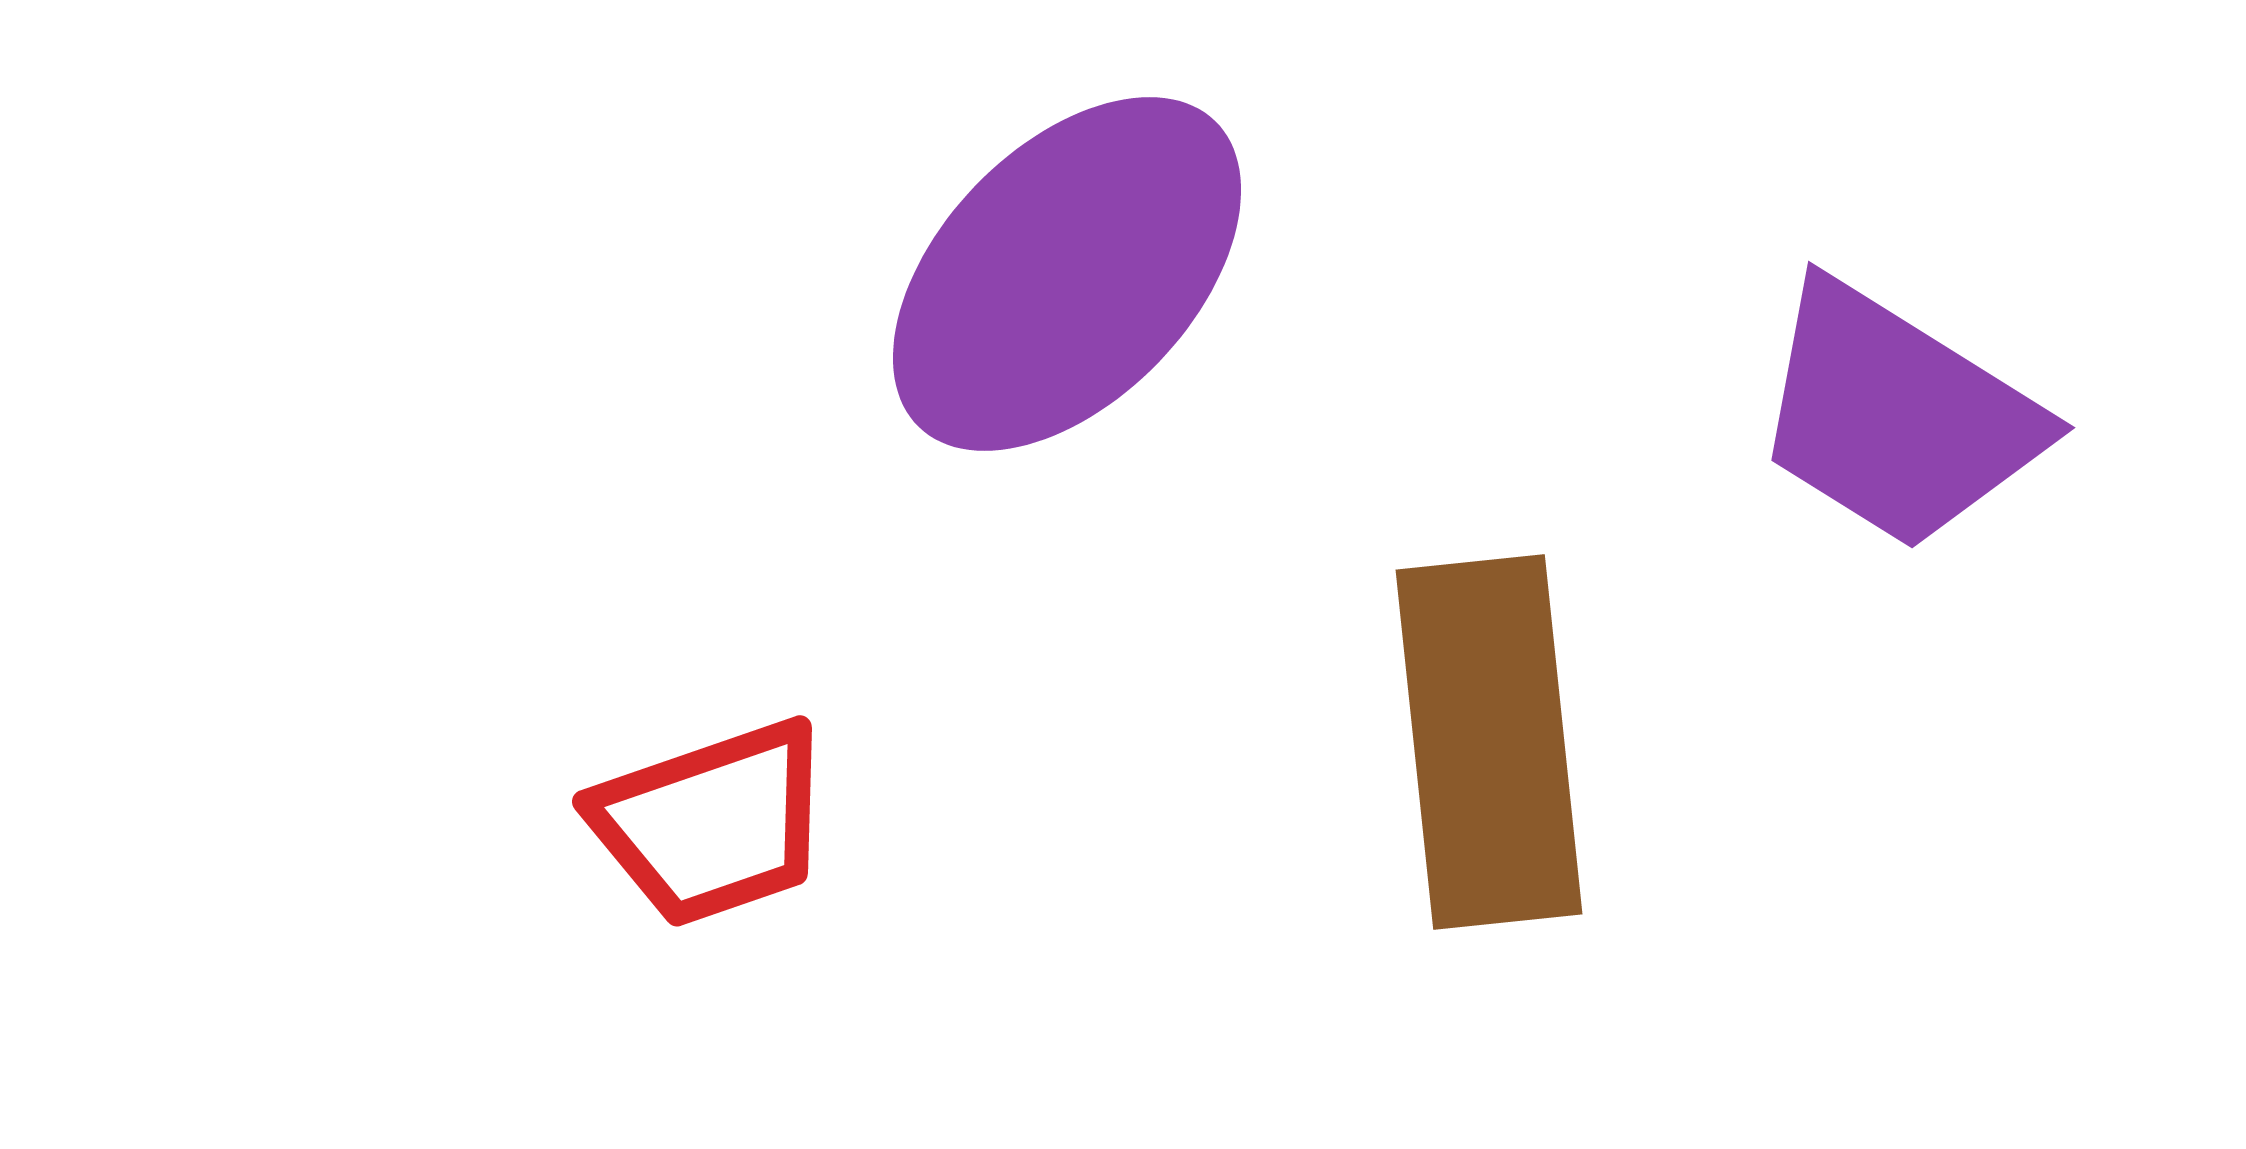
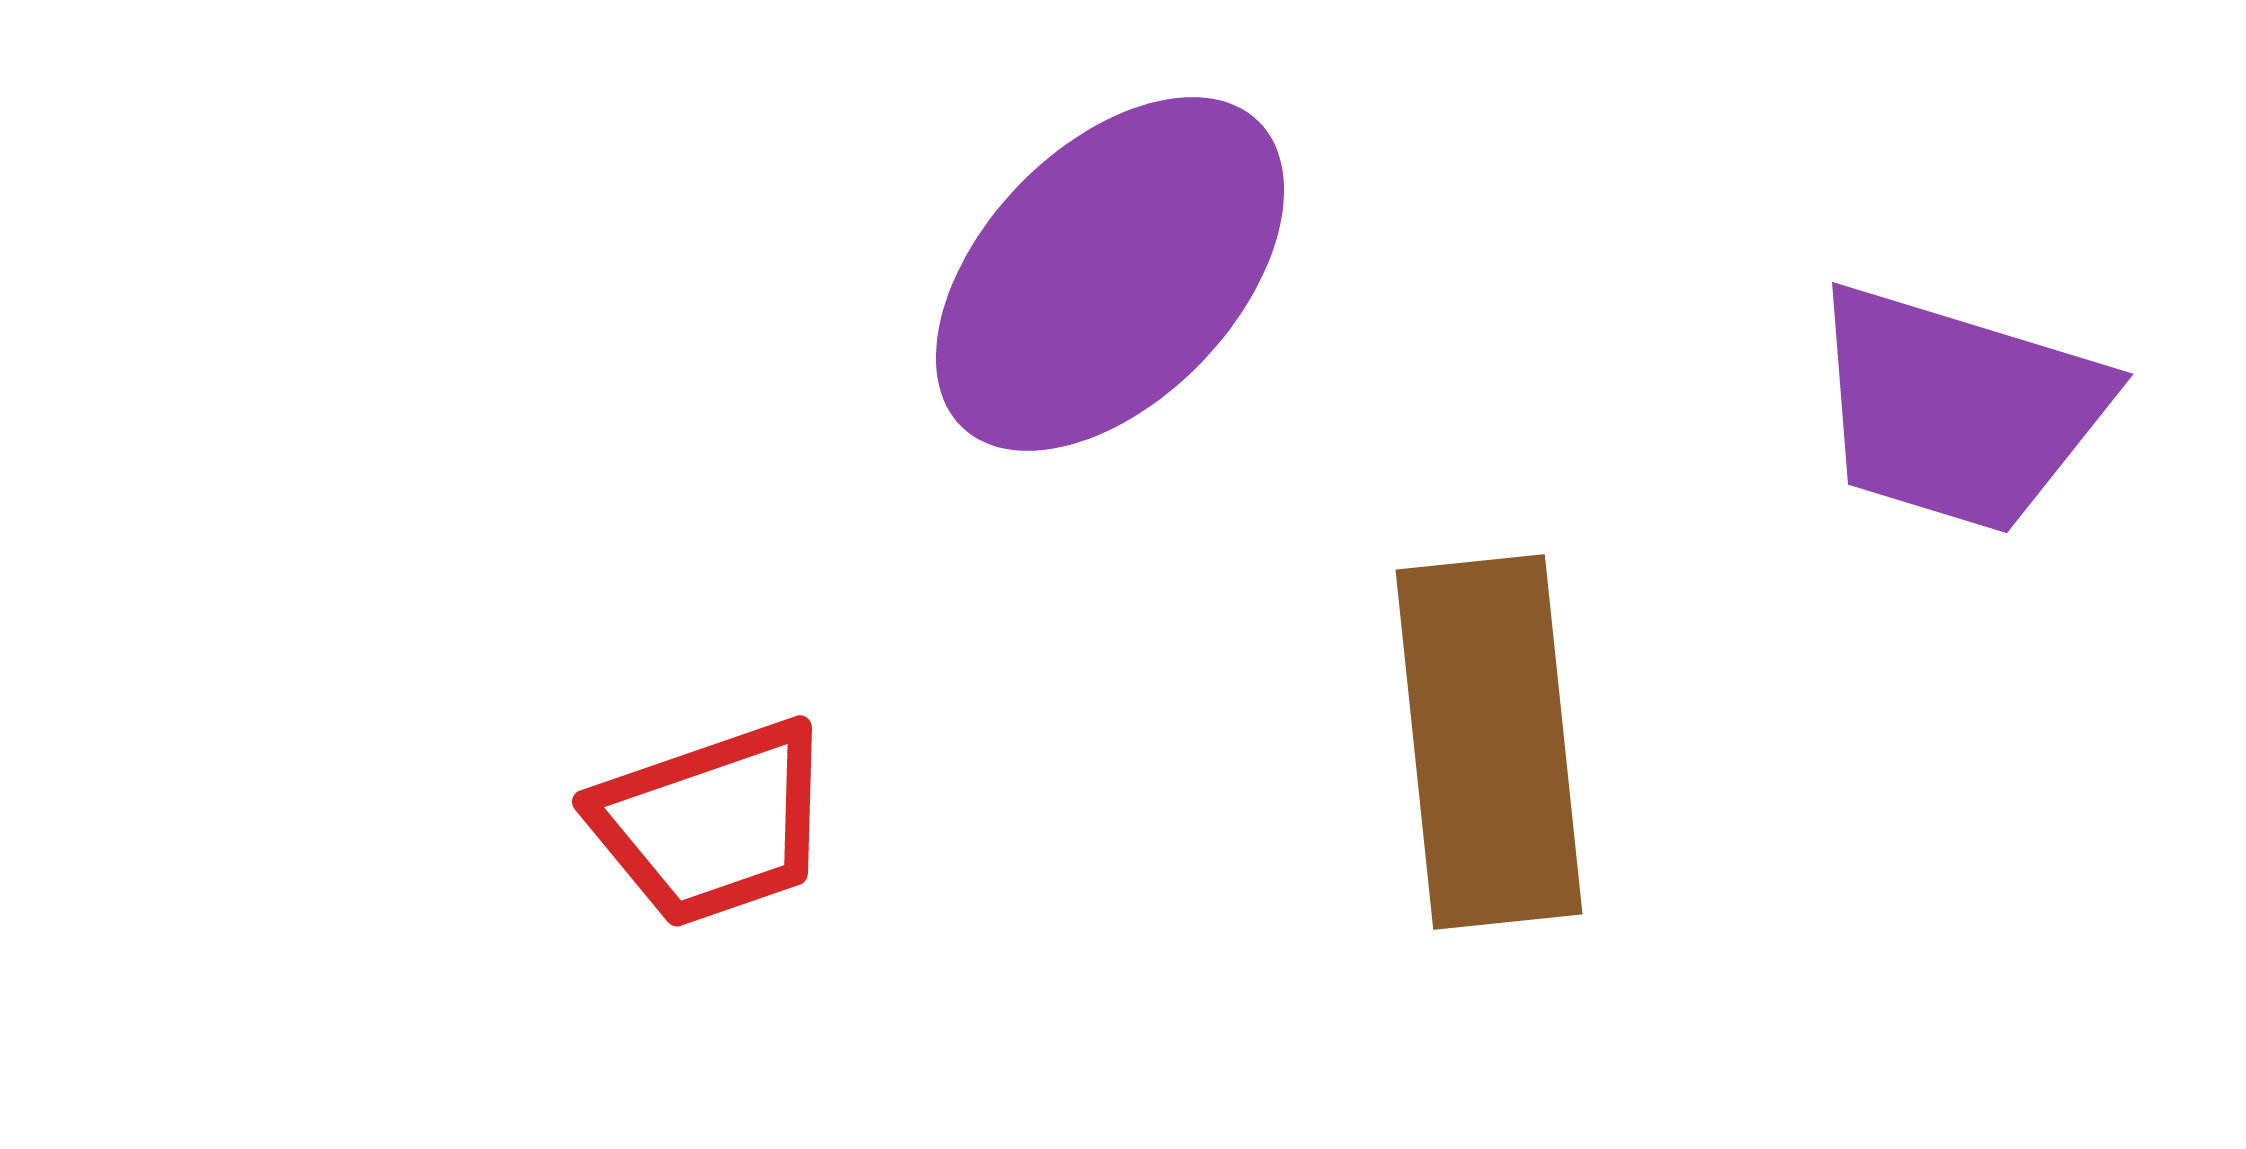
purple ellipse: moved 43 px right
purple trapezoid: moved 61 px right, 7 px up; rotated 15 degrees counterclockwise
